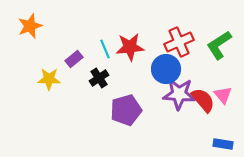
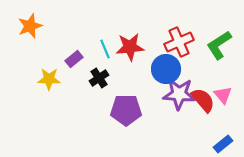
purple pentagon: rotated 16 degrees clockwise
blue rectangle: rotated 48 degrees counterclockwise
